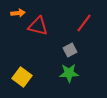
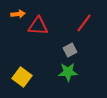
orange arrow: moved 1 px down
red triangle: rotated 10 degrees counterclockwise
green star: moved 1 px left, 1 px up
